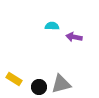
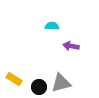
purple arrow: moved 3 px left, 9 px down
gray triangle: moved 1 px up
